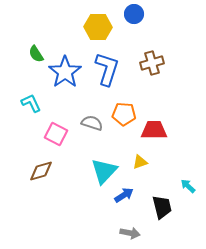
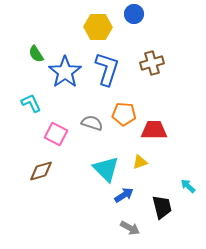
cyan triangle: moved 2 px right, 2 px up; rotated 28 degrees counterclockwise
gray arrow: moved 5 px up; rotated 18 degrees clockwise
